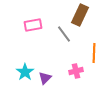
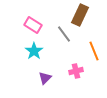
pink rectangle: rotated 42 degrees clockwise
orange line: moved 2 px up; rotated 24 degrees counterclockwise
cyan star: moved 9 px right, 21 px up
